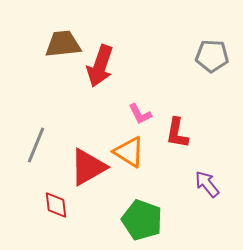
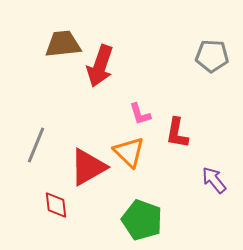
pink L-shape: rotated 10 degrees clockwise
orange triangle: rotated 12 degrees clockwise
purple arrow: moved 7 px right, 4 px up
